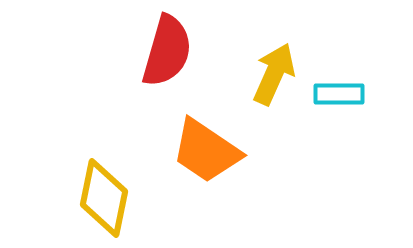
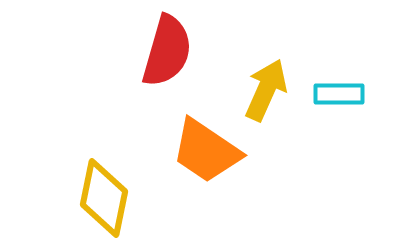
yellow arrow: moved 8 px left, 16 px down
